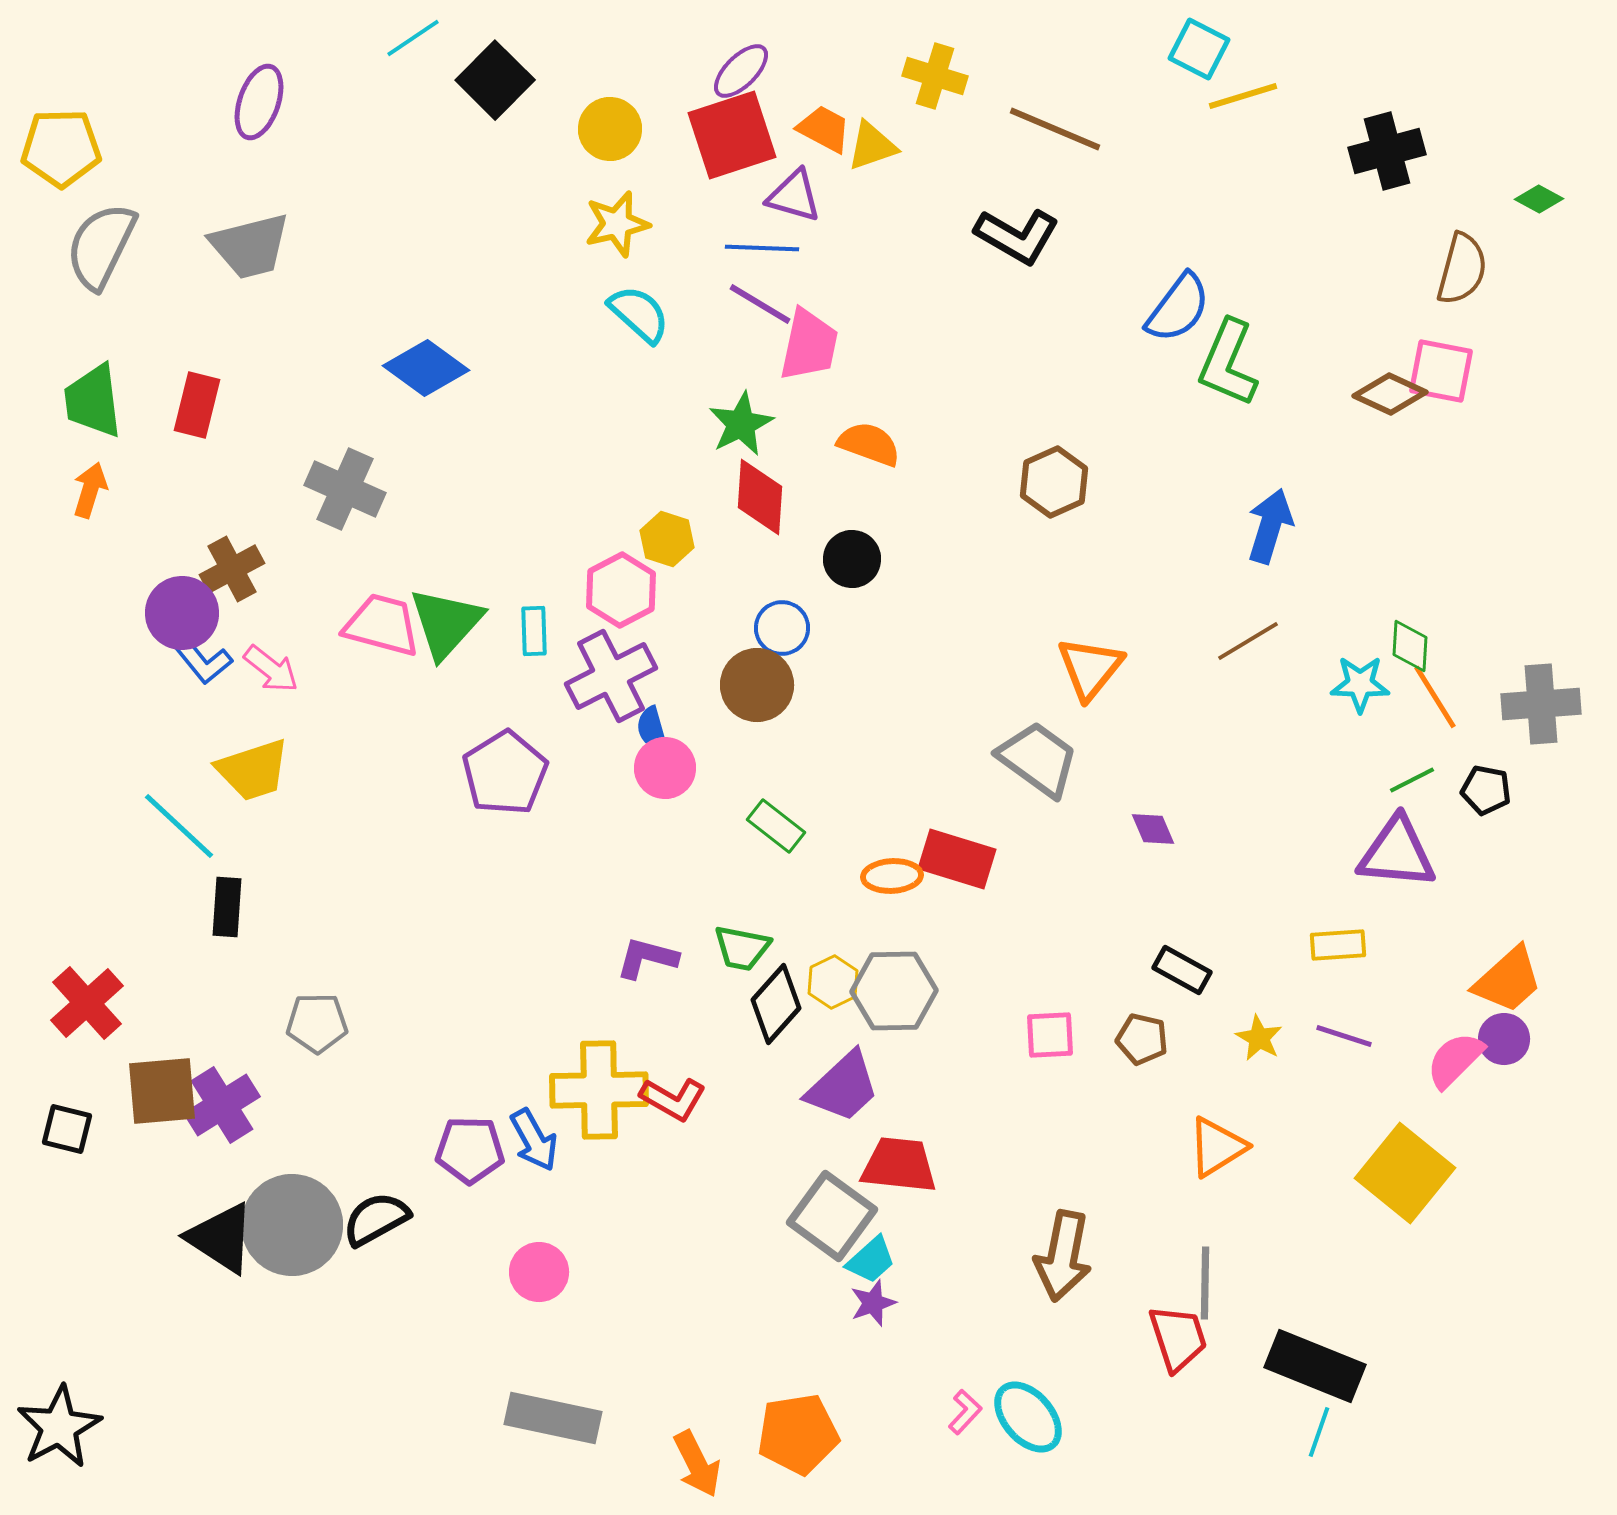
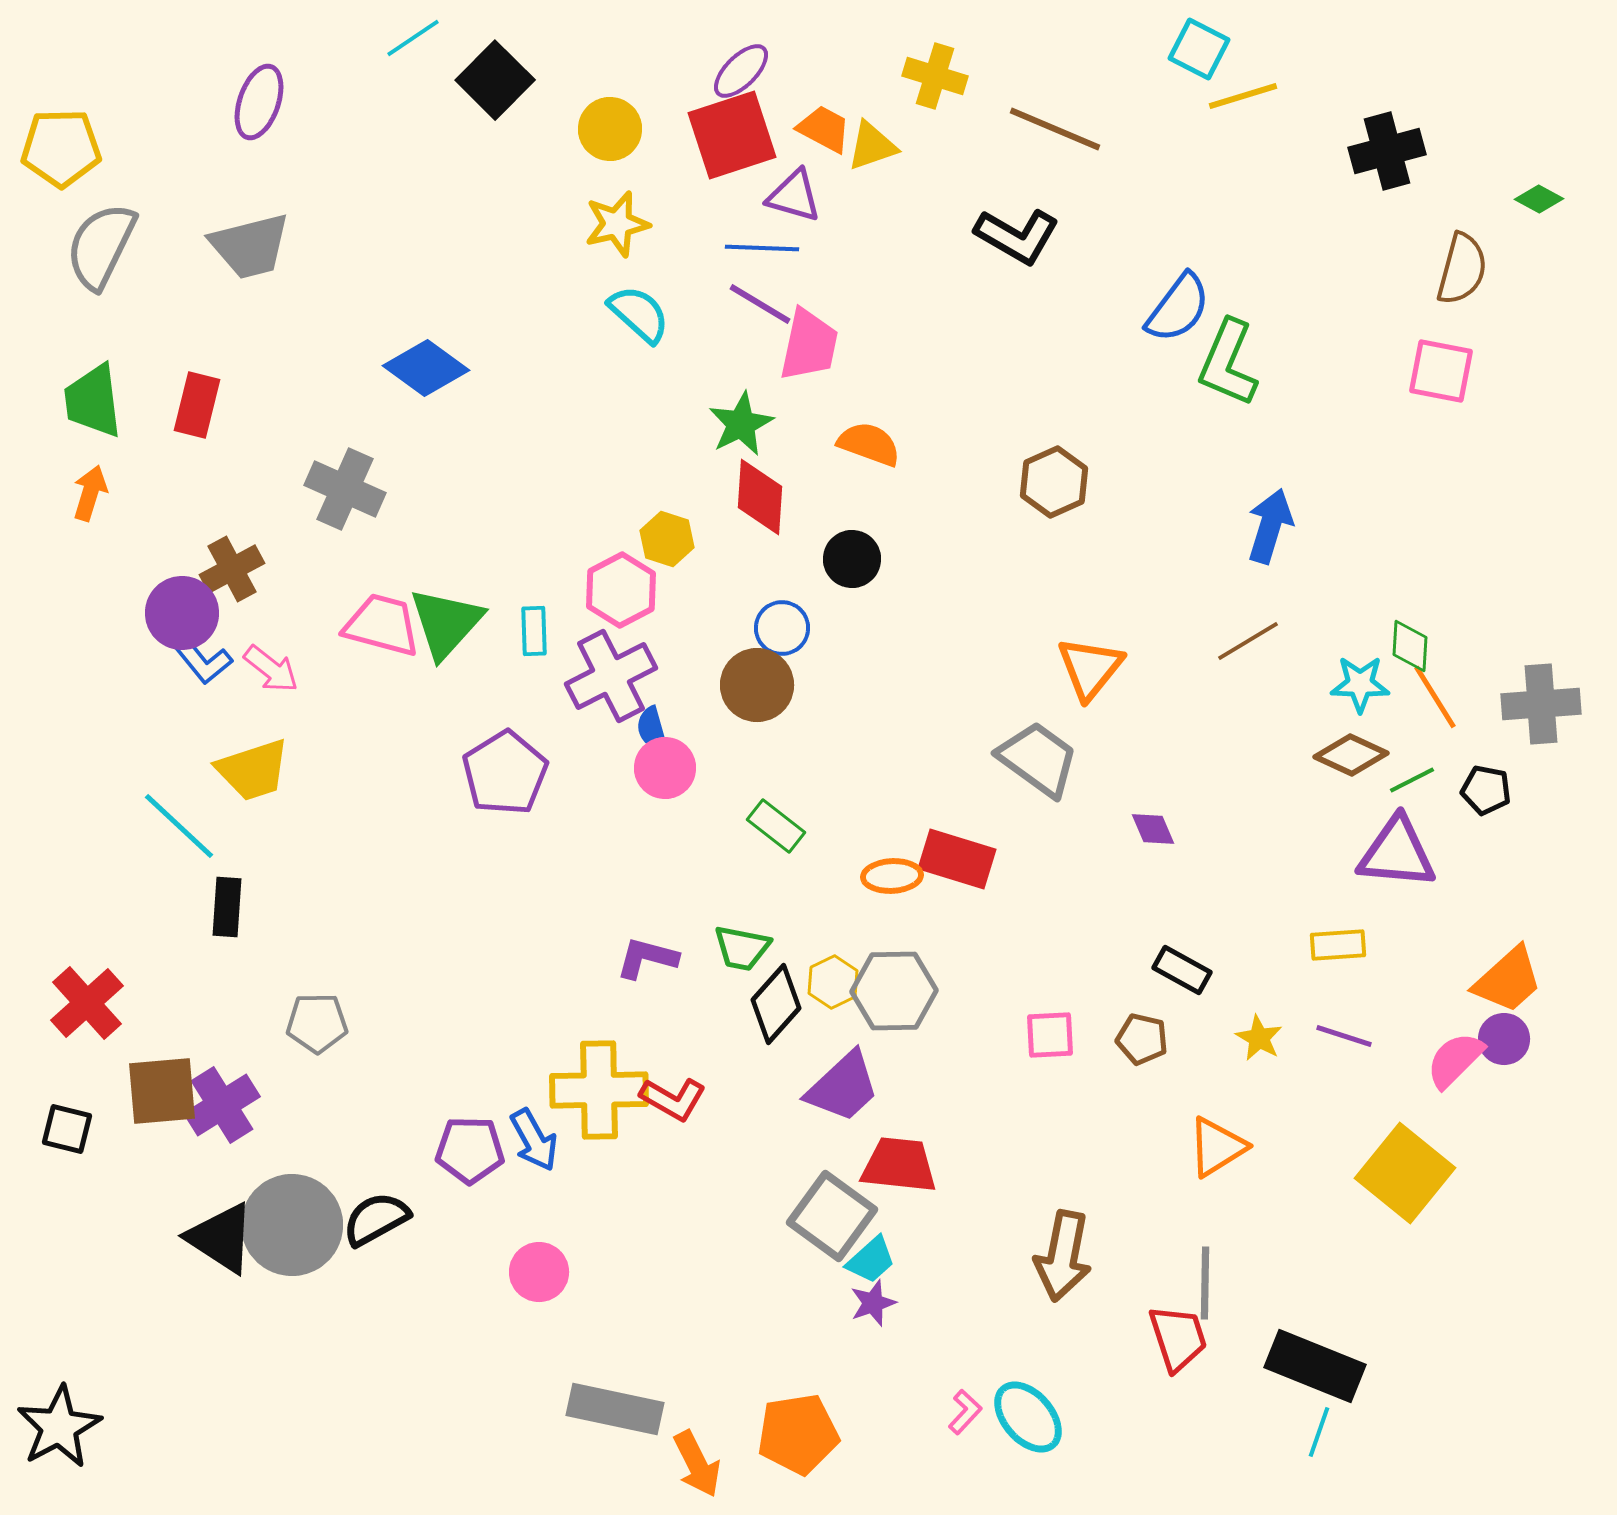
brown diamond at (1390, 394): moved 39 px left, 361 px down
orange arrow at (90, 490): moved 3 px down
gray rectangle at (553, 1418): moved 62 px right, 9 px up
